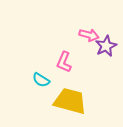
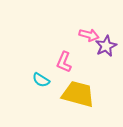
yellow trapezoid: moved 8 px right, 7 px up
